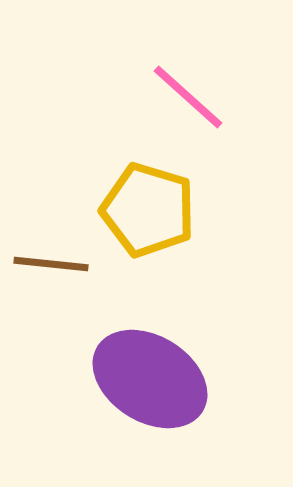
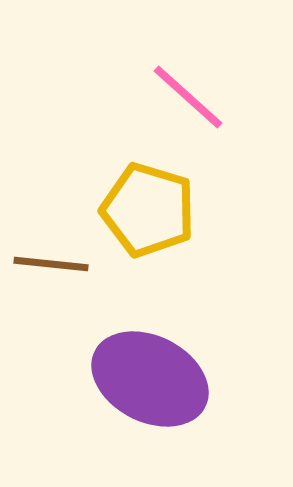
purple ellipse: rotated 5 degrees counterclockwise
